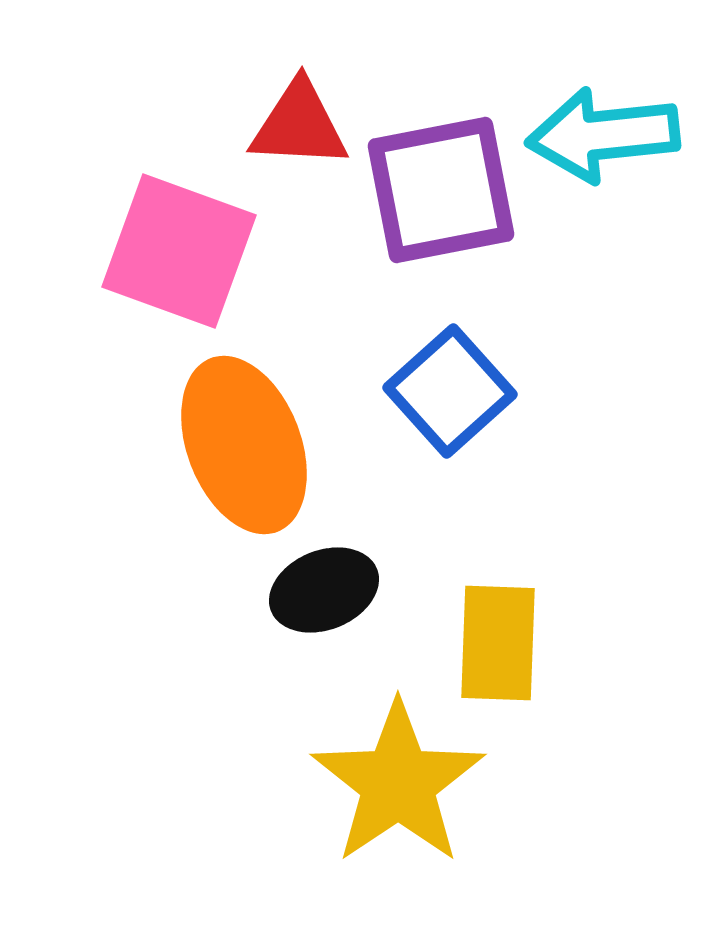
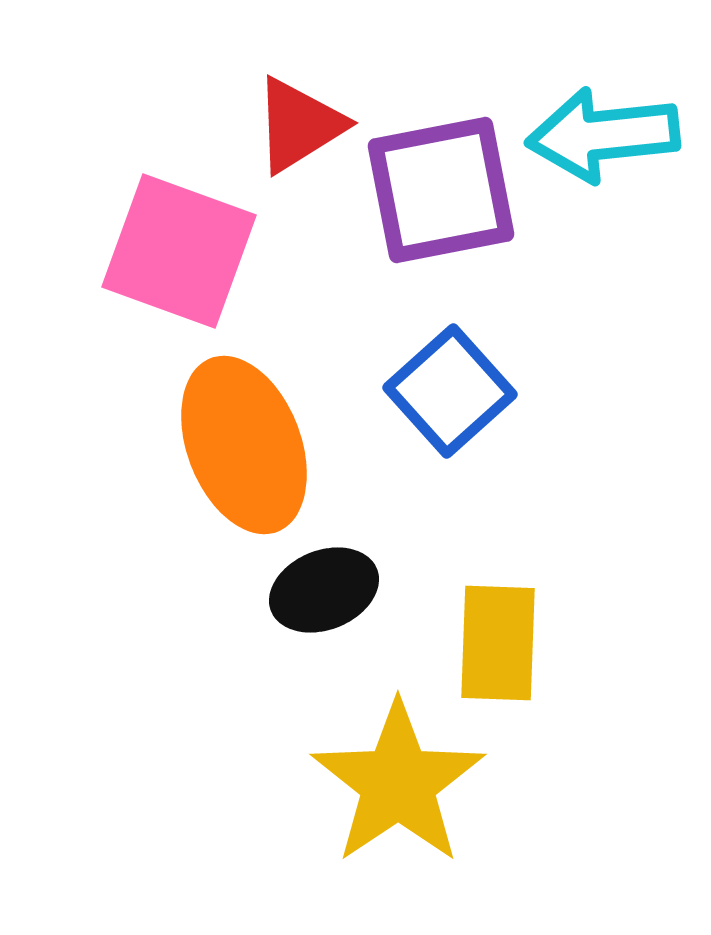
red triangle: rotated 35 degrees counterclockwise
